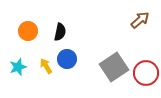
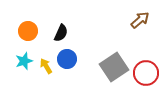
black semicircle: moved 1 px right, 1 px down; rotated 12 degrees clockwise
cyan star: moved 6 px right, 6 px up
